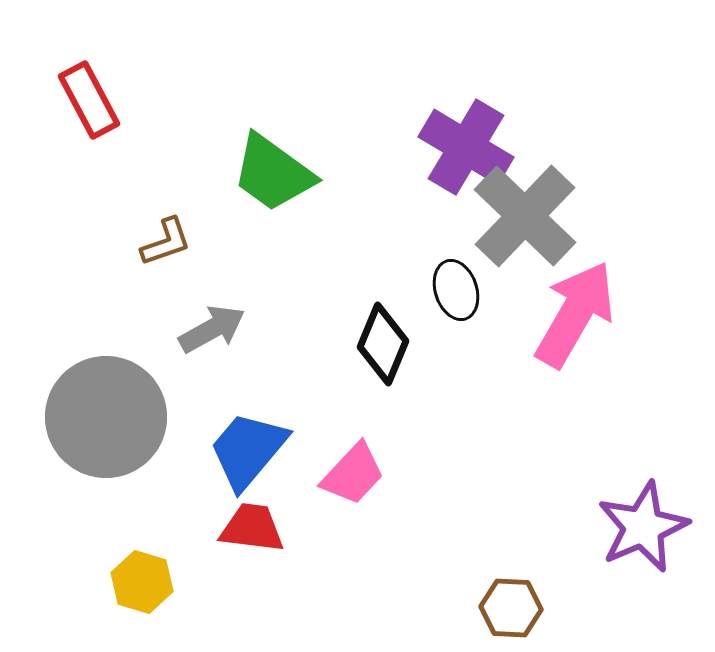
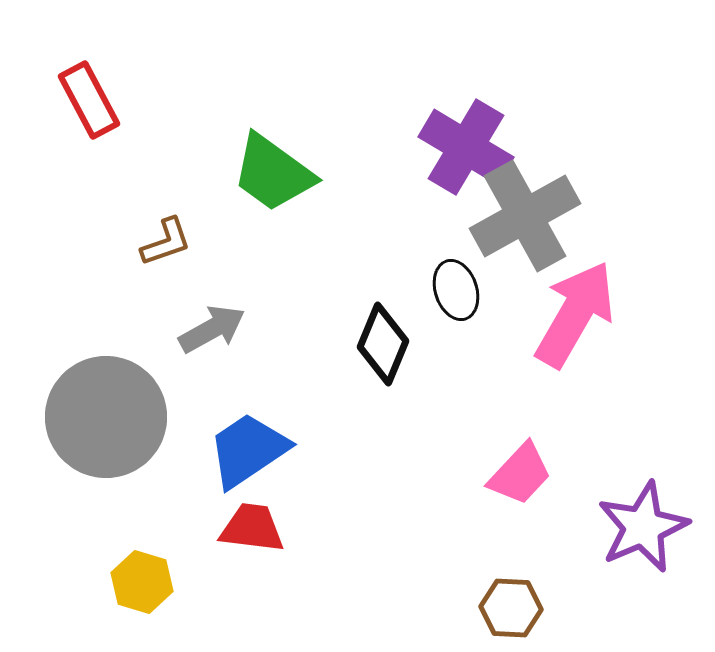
gray cross: rotated 17 degrees clockwise
blue trapezoid: rotated 16 degrees clockwise
pink trapezoid: moved 167 px right
